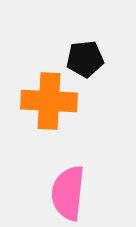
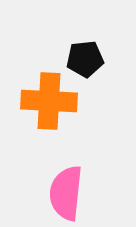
pink semicircle: moved 2 px left
